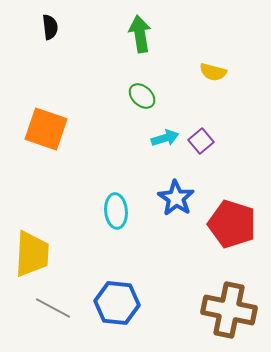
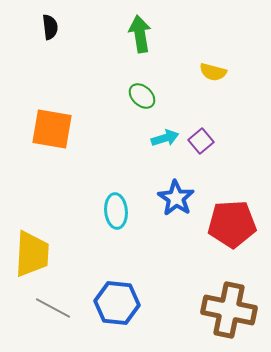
orange square: moved 6 px right; rotated 9 degrees counterclockwise
red pentagon: rotated 21 degrees counterclockwise
